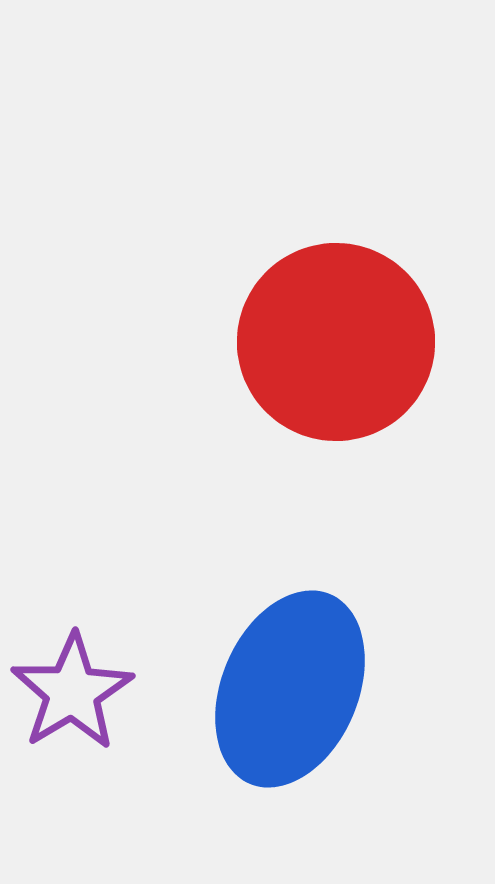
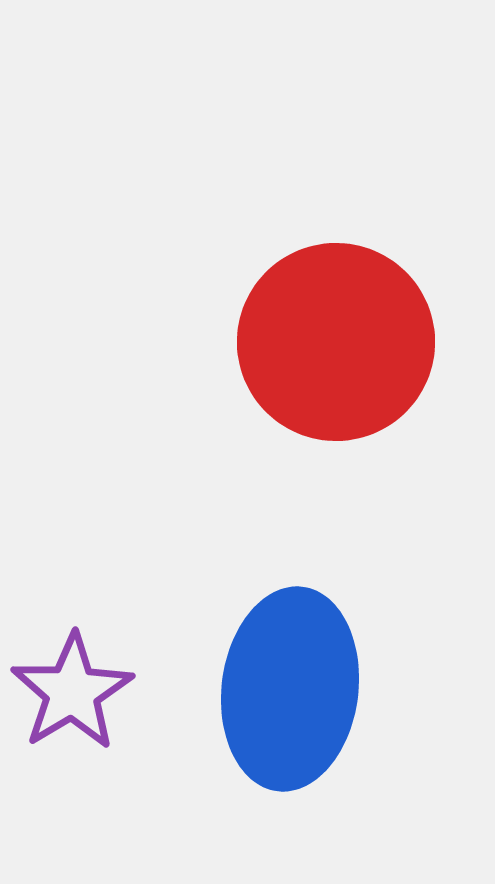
blue ellipse: rotated 16 degrees counterclockwise
